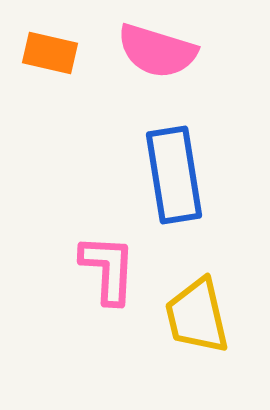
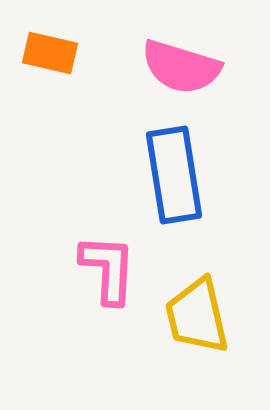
pink semicircle: moved 24 px right, 16 px down
